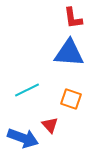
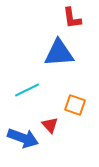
red L-shape: moved 1 px left
blue triangle: moved 10 px left; rotated 8 degrees counterclockwise
orange square: moved 4 px right, 6 px down
